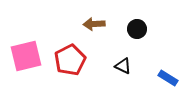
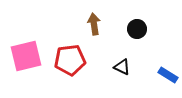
brown arrow: rotated 85 degrees clockwise
red pentagon: rotated 20 degrees clockwise
black triangle: moved 1 px left, 1 px down
blue rectangle: moved 3 px up
